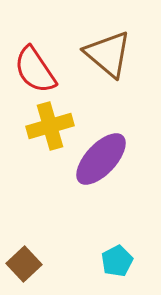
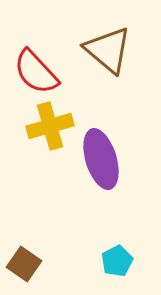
brown triangle: moved 4 px up
red semicircle: moved 1 px right, 2 px down; rotated 9 degrees counterclockwise
purple ellipse: rotated 60 degrees counterclockwise
brown square: rotated 12 degrees counterclockwise
